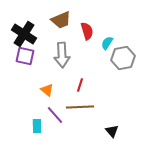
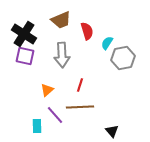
orange triangle: rotated 40 degrees clockwise
